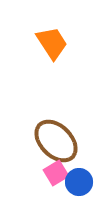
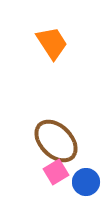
pink square: moved 1 px up
blue circle: moved 7 px right
